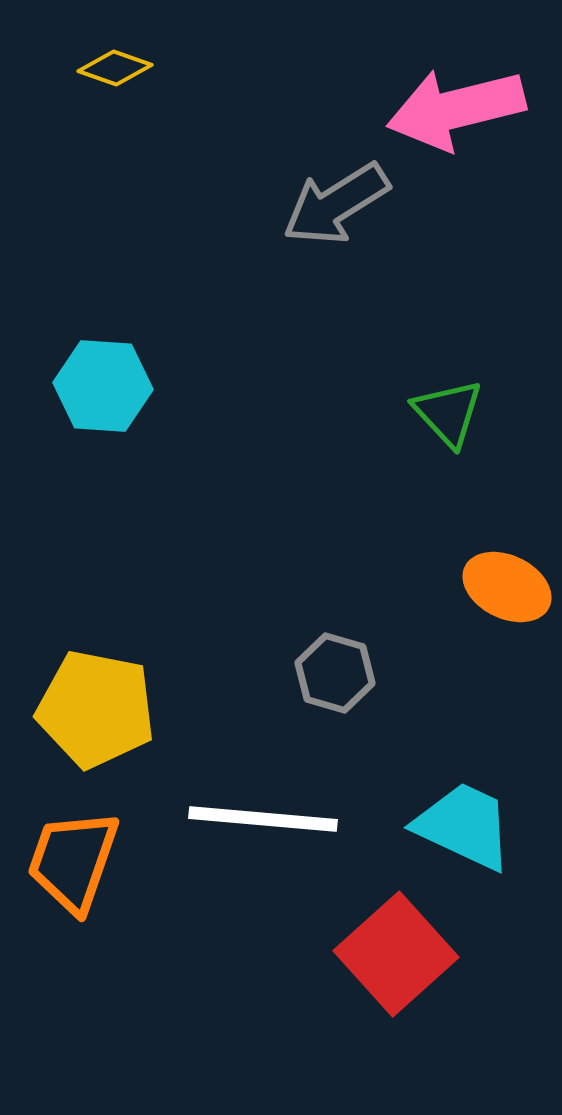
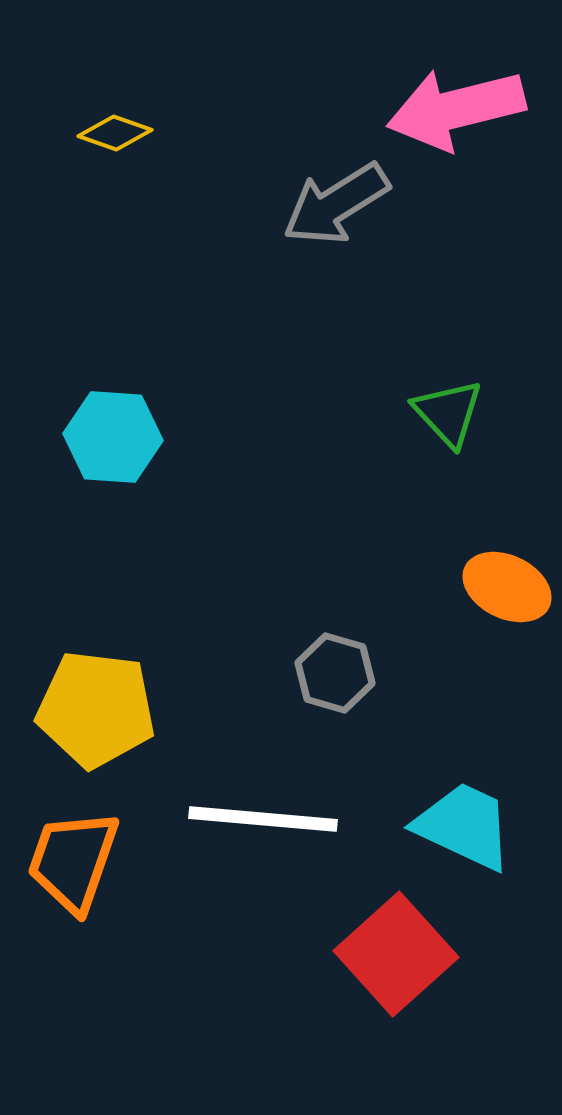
yellow diamond: moved 65 px down
cyan hexagon: moved 10 px right, 51 px down
yellow pentagon: rotated 4 degrees counterclockwise
